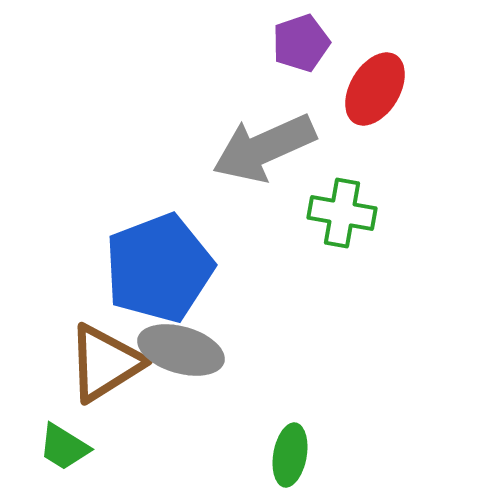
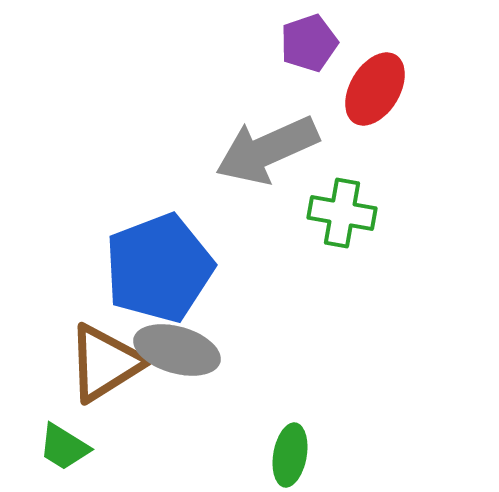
purple pentagon: moved 8 px right
gray arrow: moved 3 px right, 2 px down
gray ellipse: moved 4 px left
